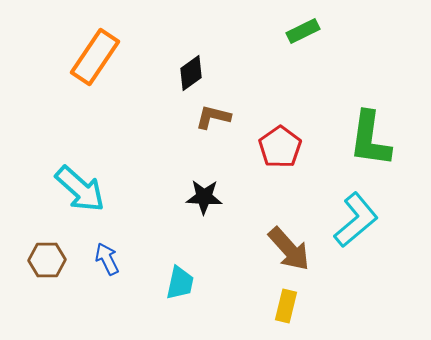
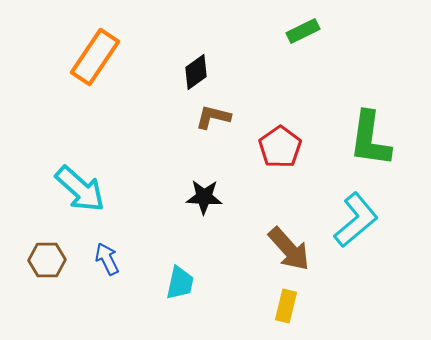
black diamond: moved 5 px right, 1 px up
